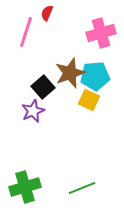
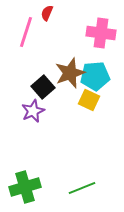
pink cross: rotated 24 degrees clockwise
